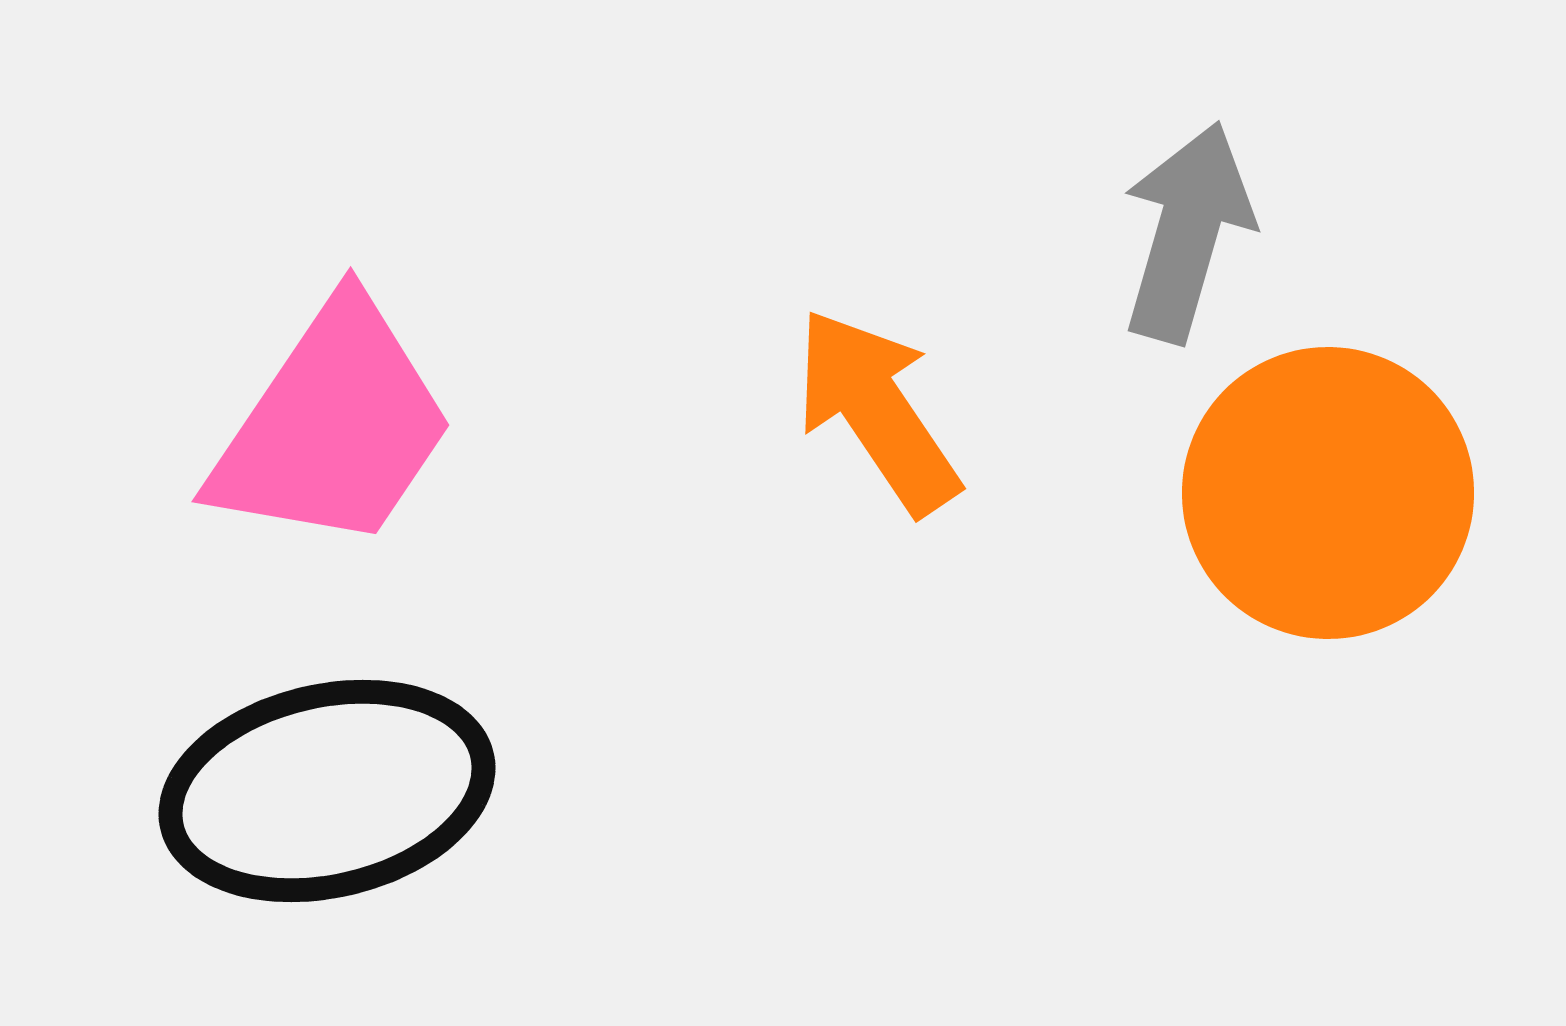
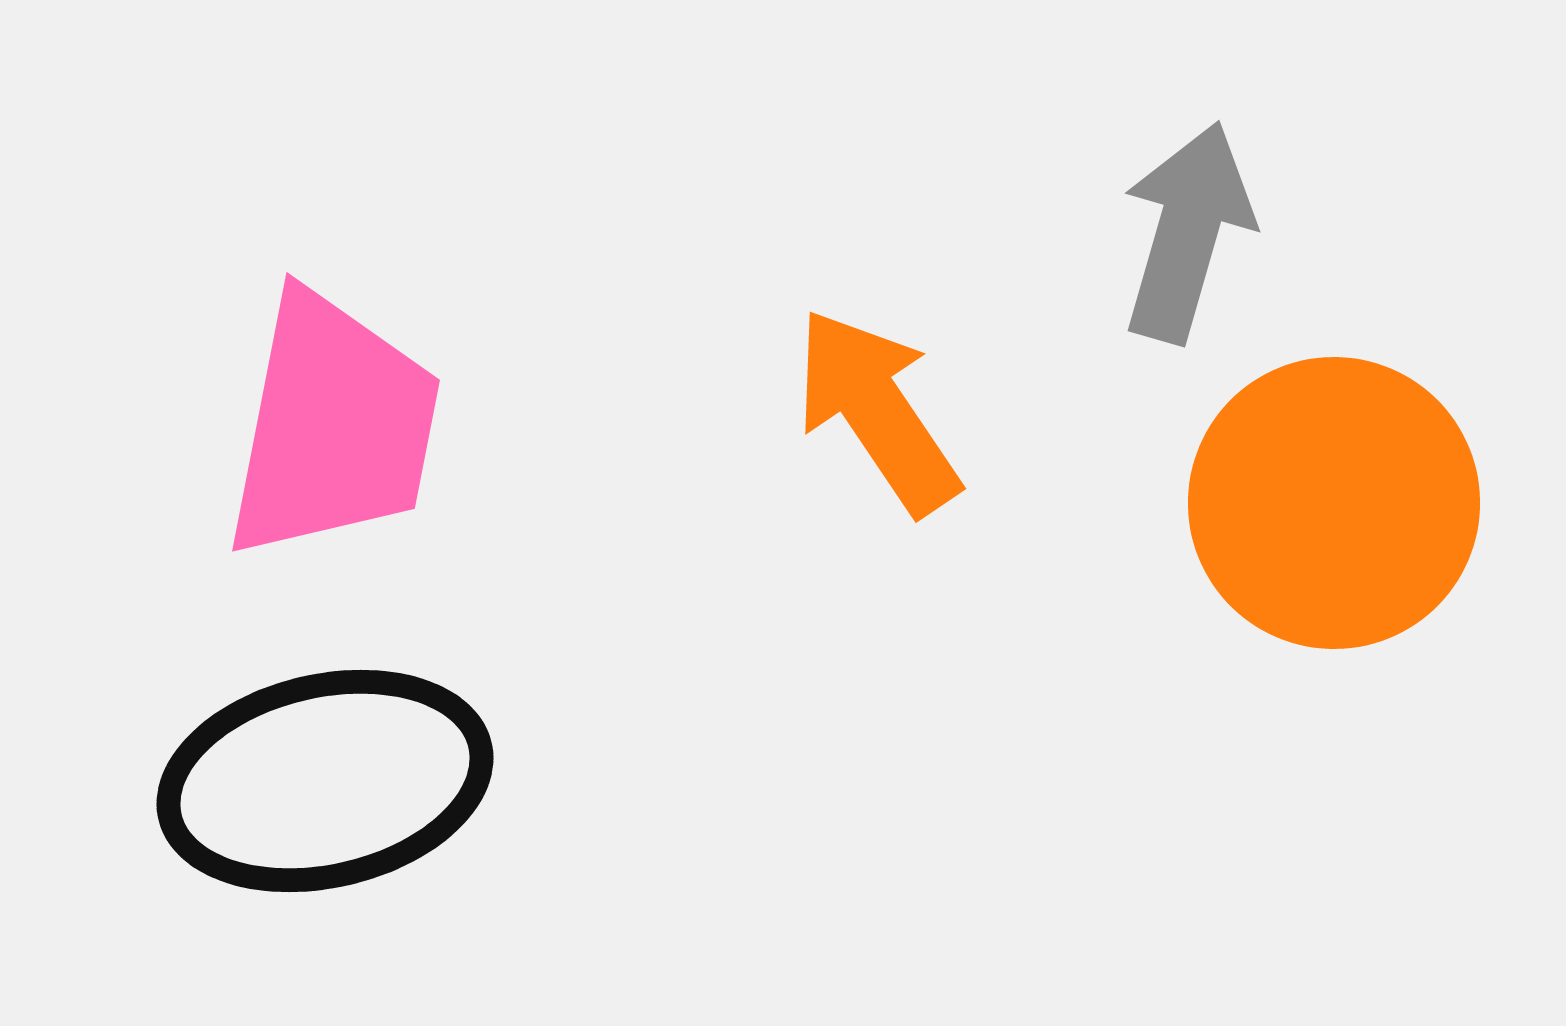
pink trapezoid: rotated 23 degrees counterclockwise
orange circle: moved 6 px right, 10 px down
black ellipse: moved 2 px left, 10 px up
